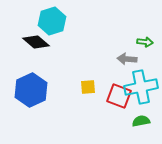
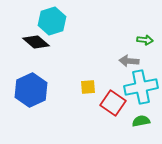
green arrow: moved 2 px up
gray arrow: moved 2 px right, 2 px down
red square: moved 6 px left, 7 px down; rotated 15 degrees clockwise
